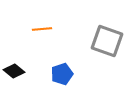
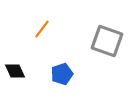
orange line: rotated 48 degrees counterclockwise
black diamond: moved 1 px right; rotated 25 degrees clockwise
